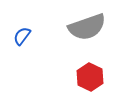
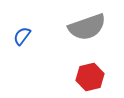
red hexagon: rotated 20 degrees clockwise
